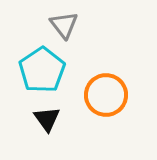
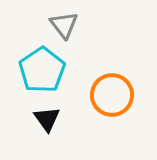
orange circle: moved 6 px right
